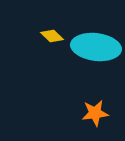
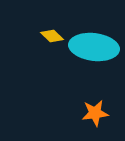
cyan ellipse: moved 2 px left
